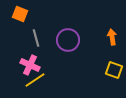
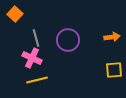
orange square: moved 5 px left; rotated 21 degrees clockwise
orange arrow: rotated 91 degrees clockwise
pink cross: moved 2 px right, 7 px up
yellow square: rotated 24 degrees counterclockwise
yellow line: moved 2 px right; rotated 20 degrees clockwise
